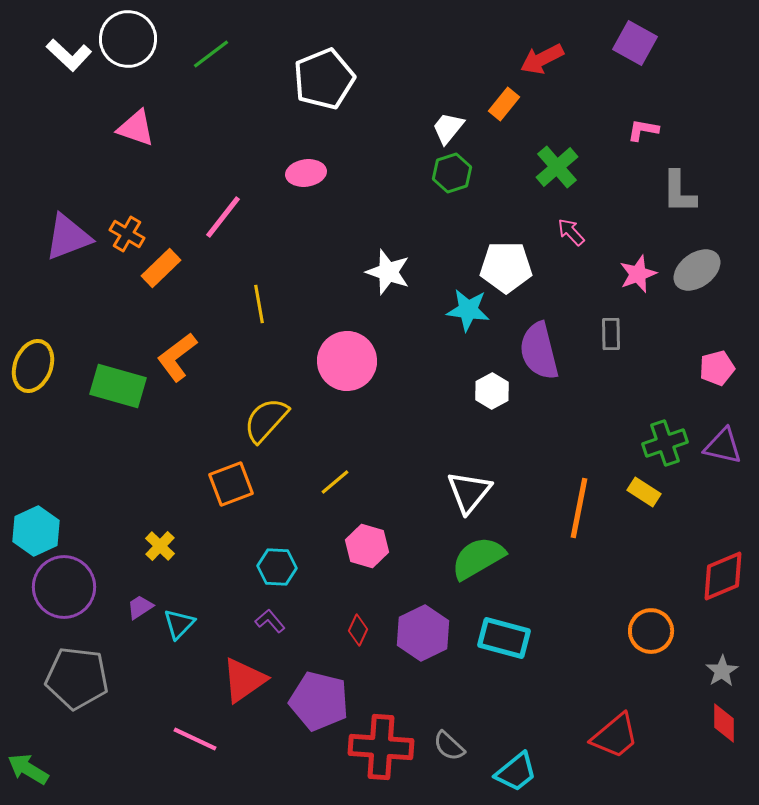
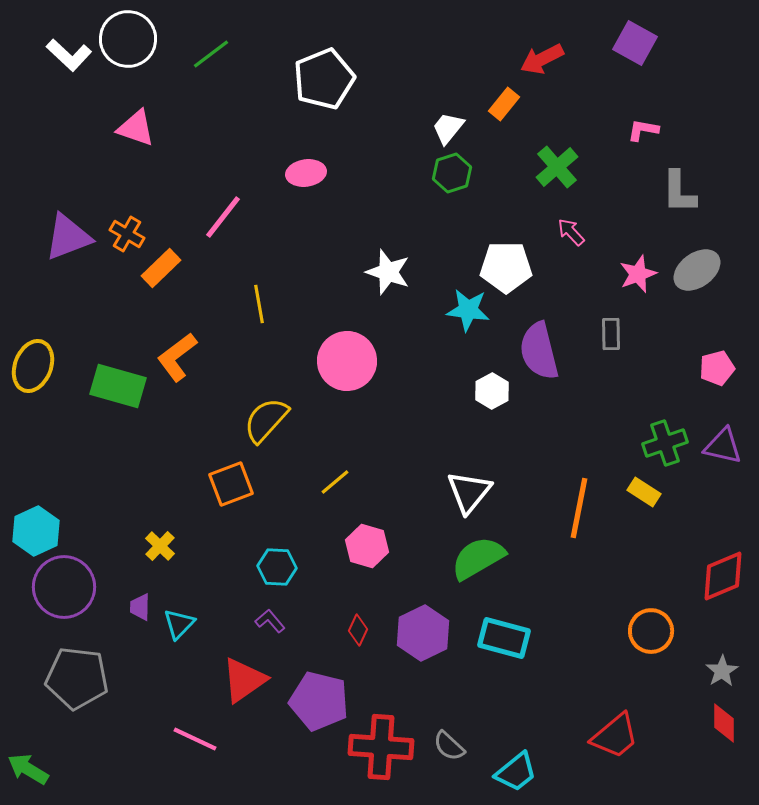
purple trapezoid at (140, 607): rotated 56 degrees counterclockwise
